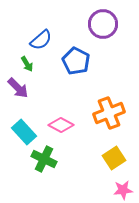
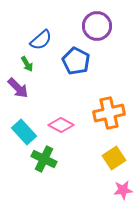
purple circle: moved 6 px left, 2 px down
orange cross: rotated 8 degrees clockwise
